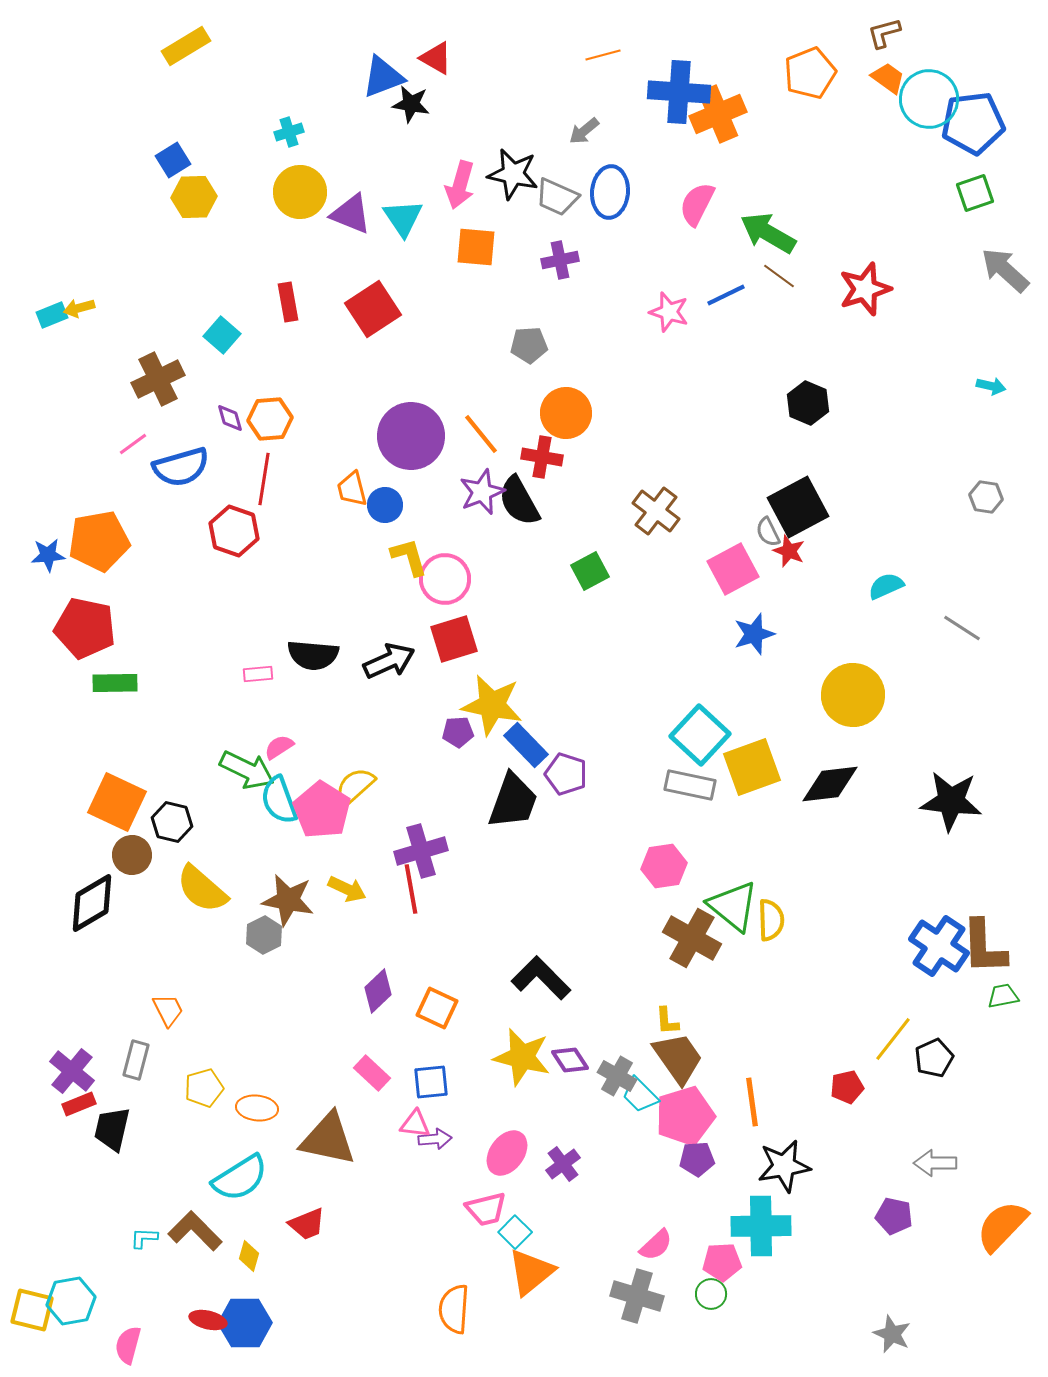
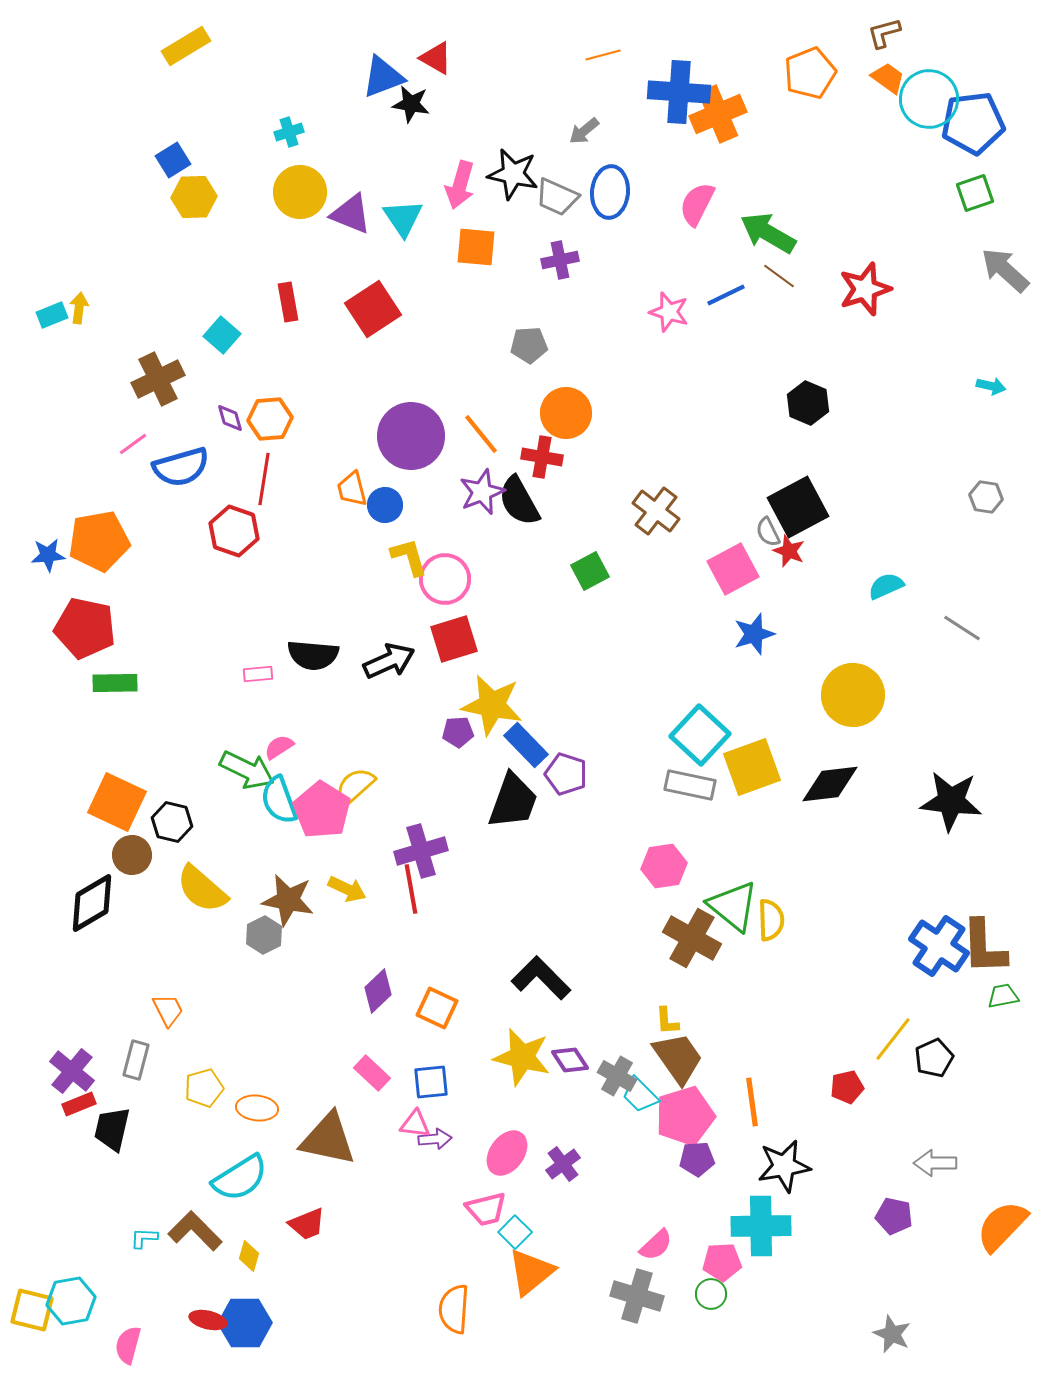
yellow arrow at (79, 308): rotated 112 degrees clockwise
